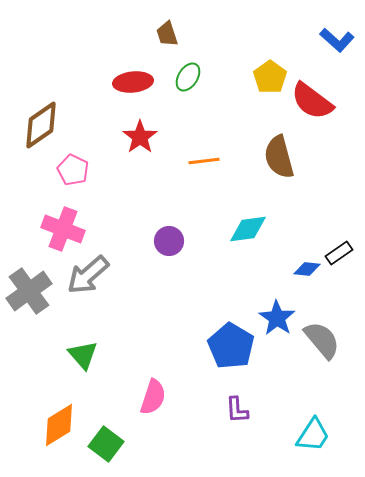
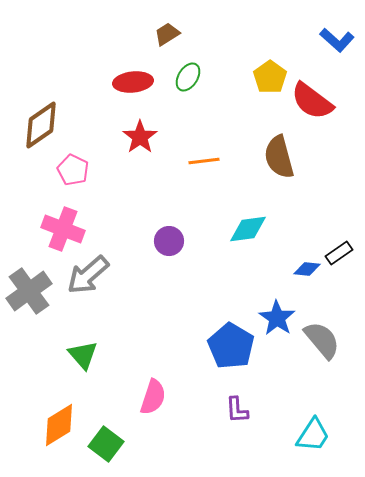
brown trapezoid: rotated 76 degrees clockwise
